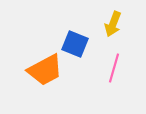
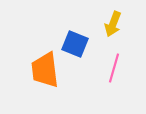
orange trapezoid: rotated 111 degrees clockwise
